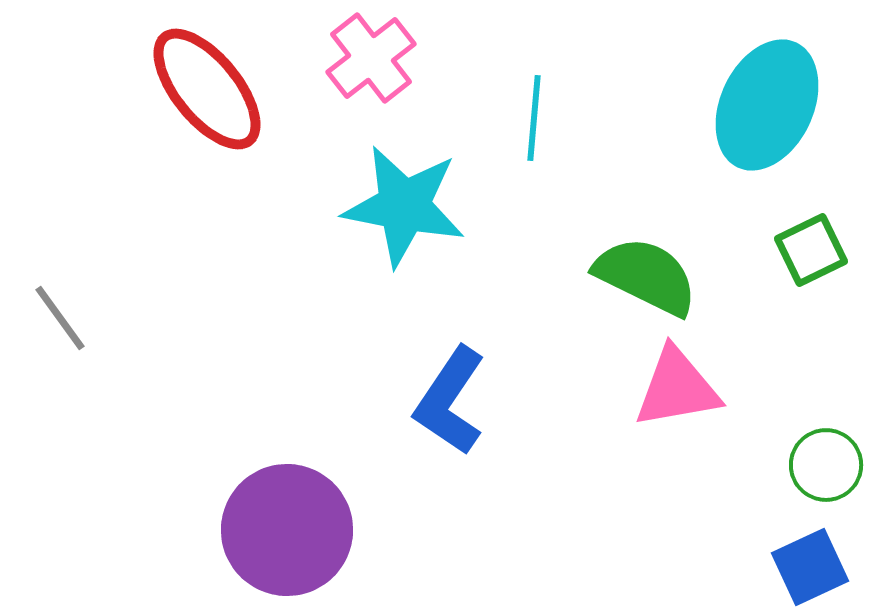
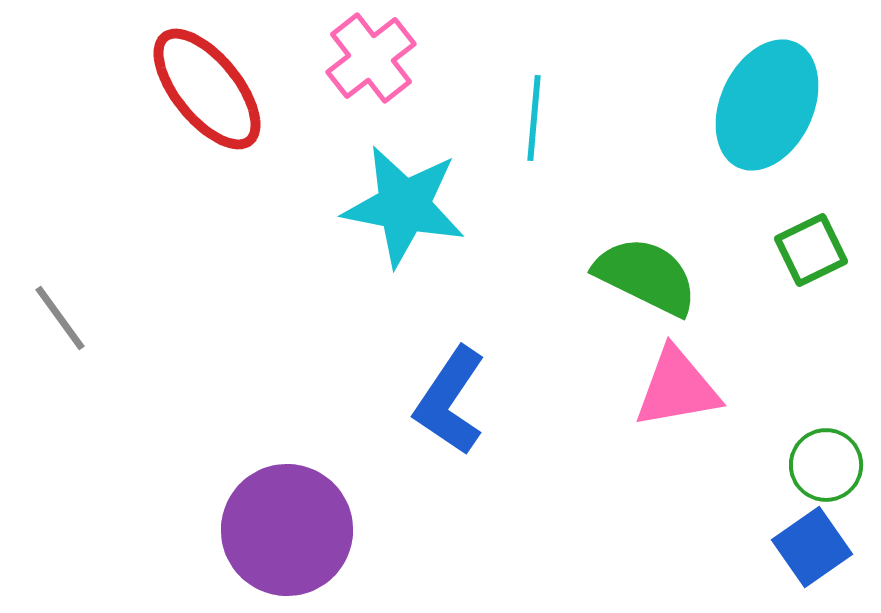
blue square: moved 2 px right, 20 px up; rotated 10 degrees counterclockwise
